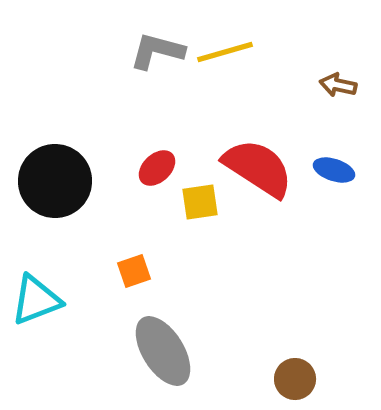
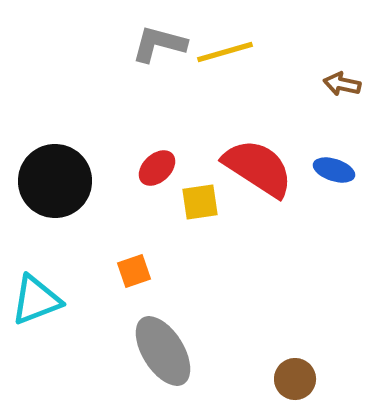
gray L-shape: moved 2 px right, 7 px up
brown arrow: moved 4 px right, 1 px up
